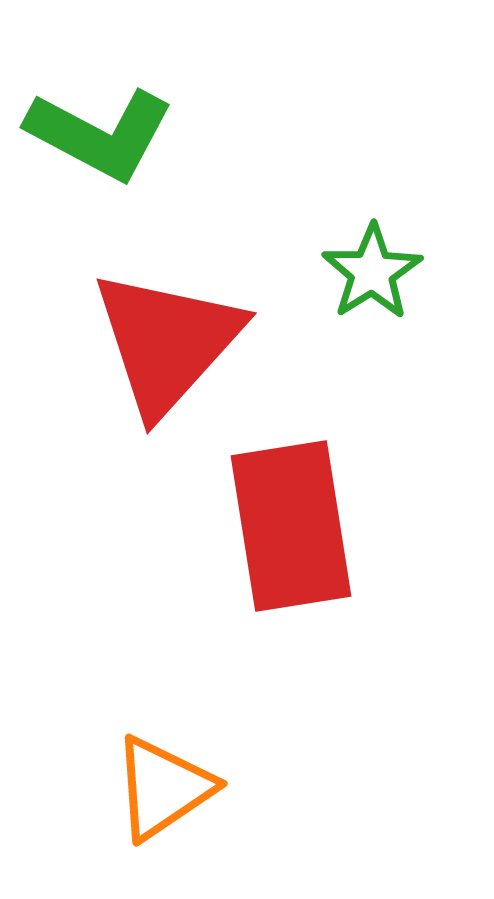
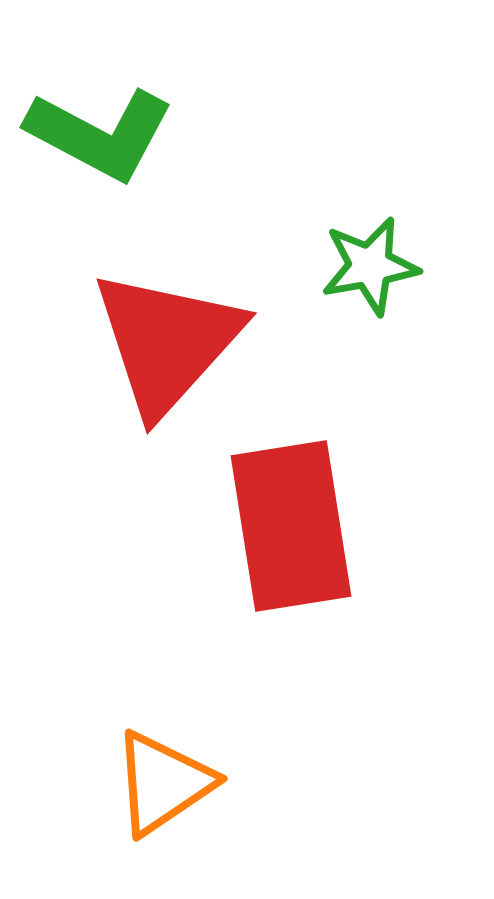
green star: moved 2 px left, 6 px up; rotated 22 degrees clockwise
orange triangle: moved 5 px up
